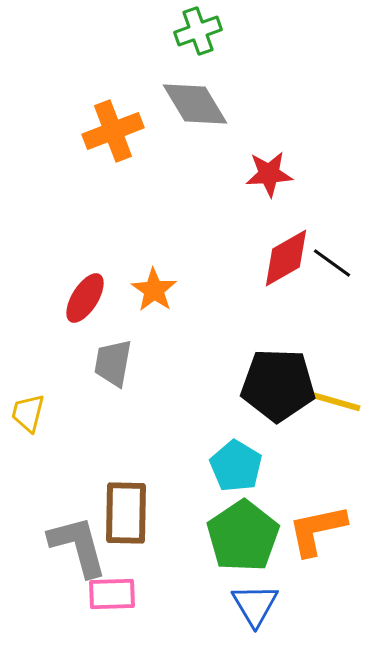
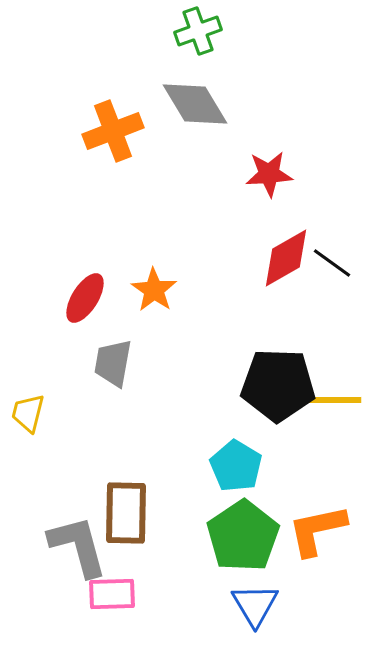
yellow line: rotated 16 degrees counterclockwise
